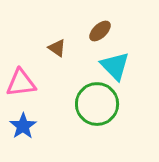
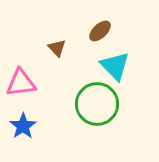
brown triangle: rotated 12 degrees clockwise
